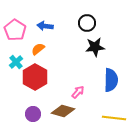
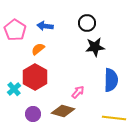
cyan cross: moved 2 px left, 27 px down
